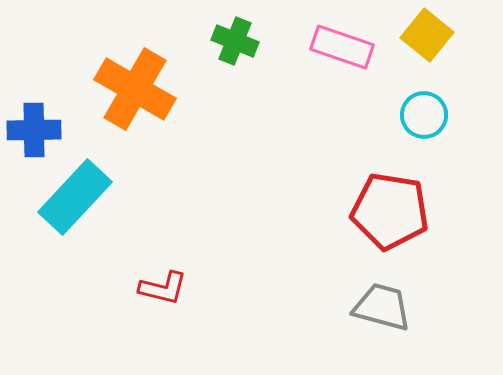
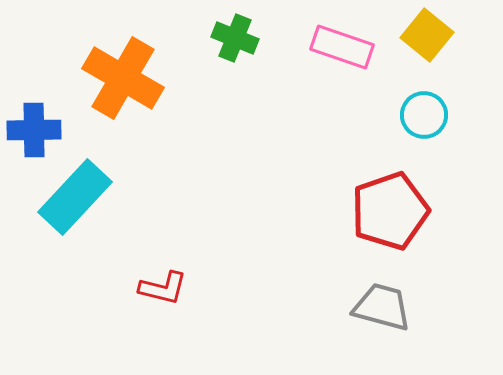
green cross: moved 3 px up
orange cross: moved 12 px left, 11 px up
red pentagon: rotated 28 degrees counterclockwise
